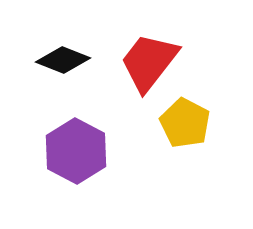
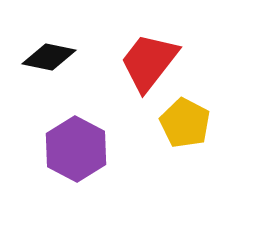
black diamond: moved 14 px left, 3 px up; rotated 10 degrees counterclockwise
purple hexagon: moved 2 px up
